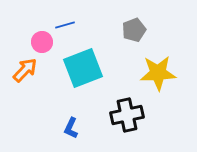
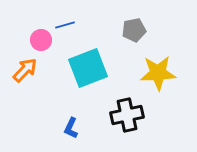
gray pentagon: rotated 10 degrees clockwise
pink circle: moved 1 px left, 2 px up
cyan square: moved 5 px right
